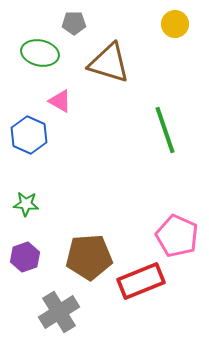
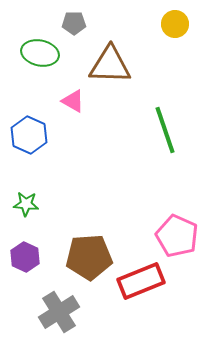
brown triangle: moved 1 px right, 2 px down; rotated 15 degrees counterclockwise
pink triangle: moved 13 px right
purple hexagon: rotated 16 degrees counterclockwise
